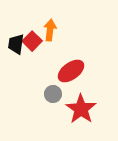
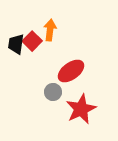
gray circle: moved 2 px up
red star: rotated 12 degrees clockwise
